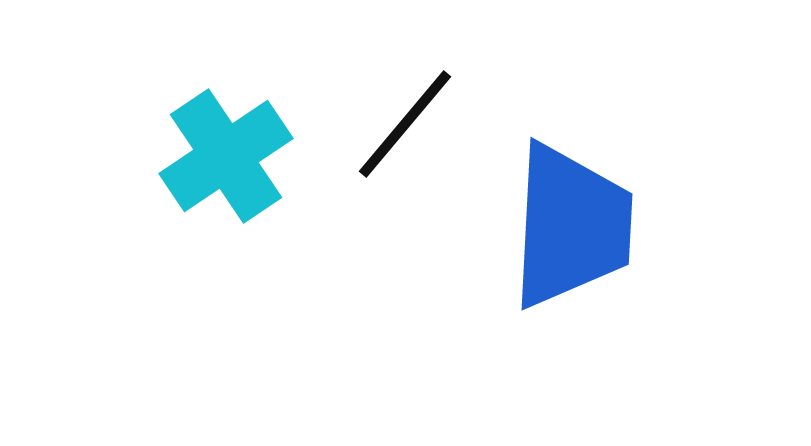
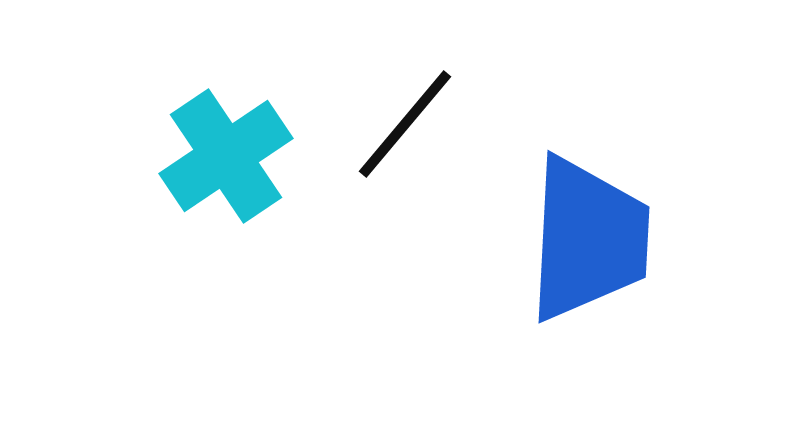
blue trapezoid: moved 17 px right, 13 px down
